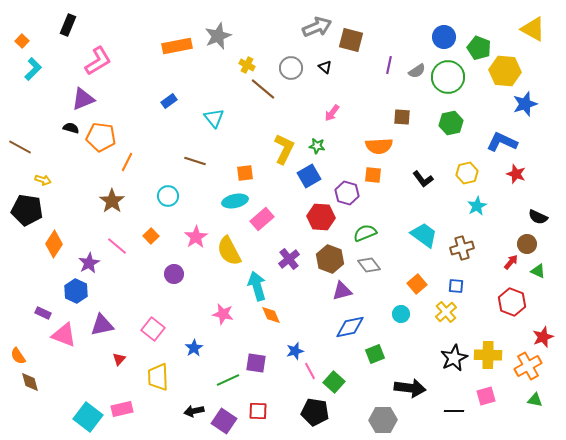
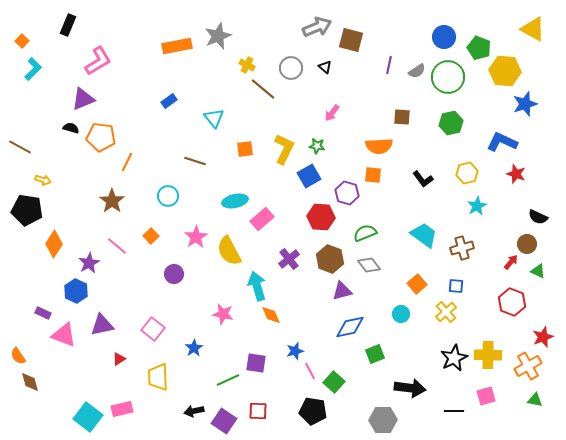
orange square at (245, 173): moved 24 px up
red triangle at (119, 359): rotated 16 degrees clockwise
black pentagon at (315, 412): moved 2 px left, 1 px up
